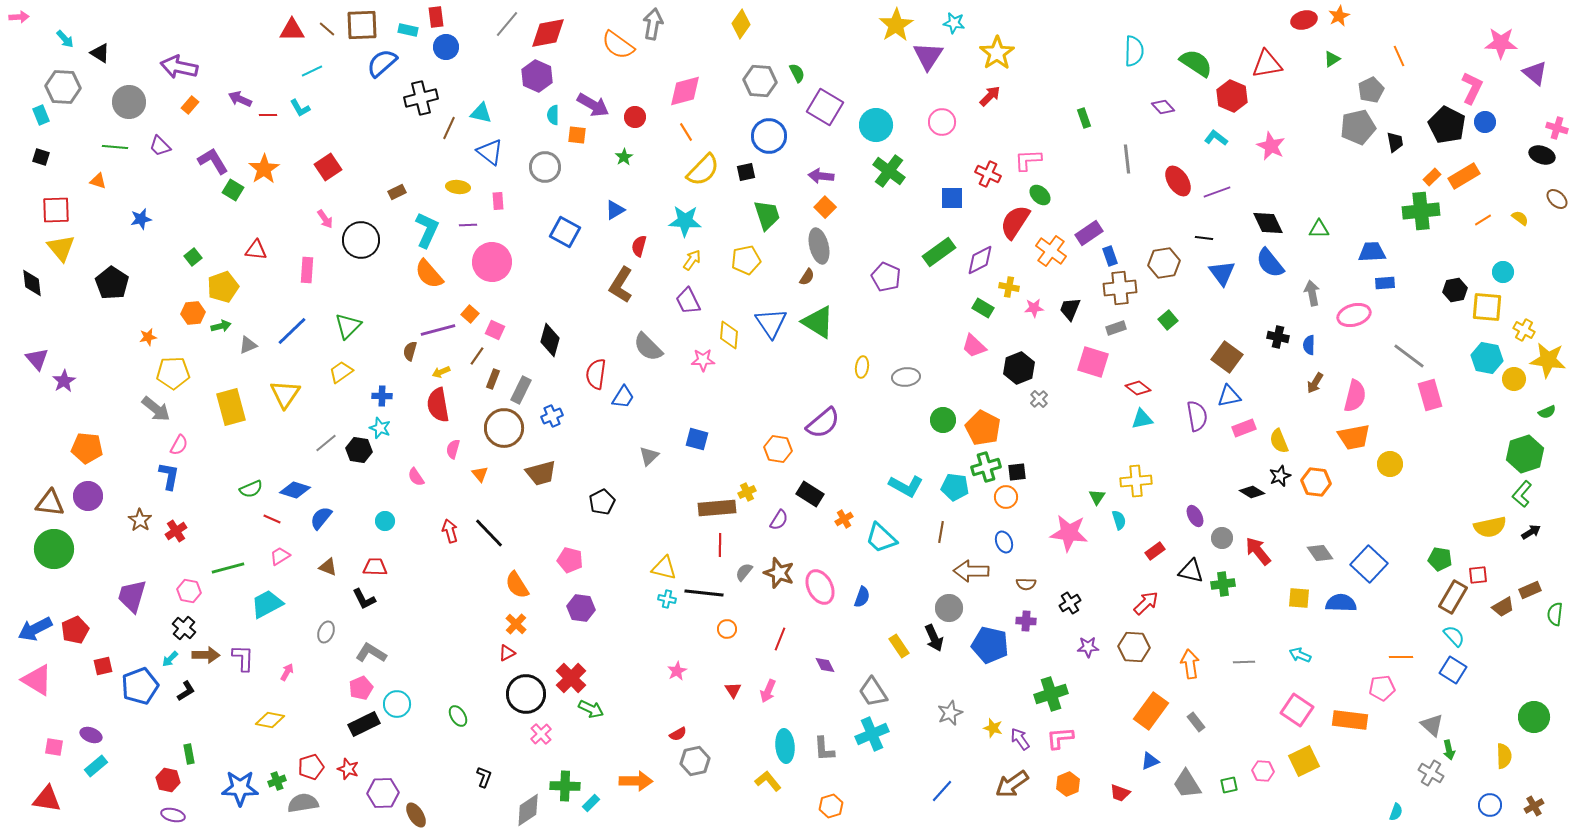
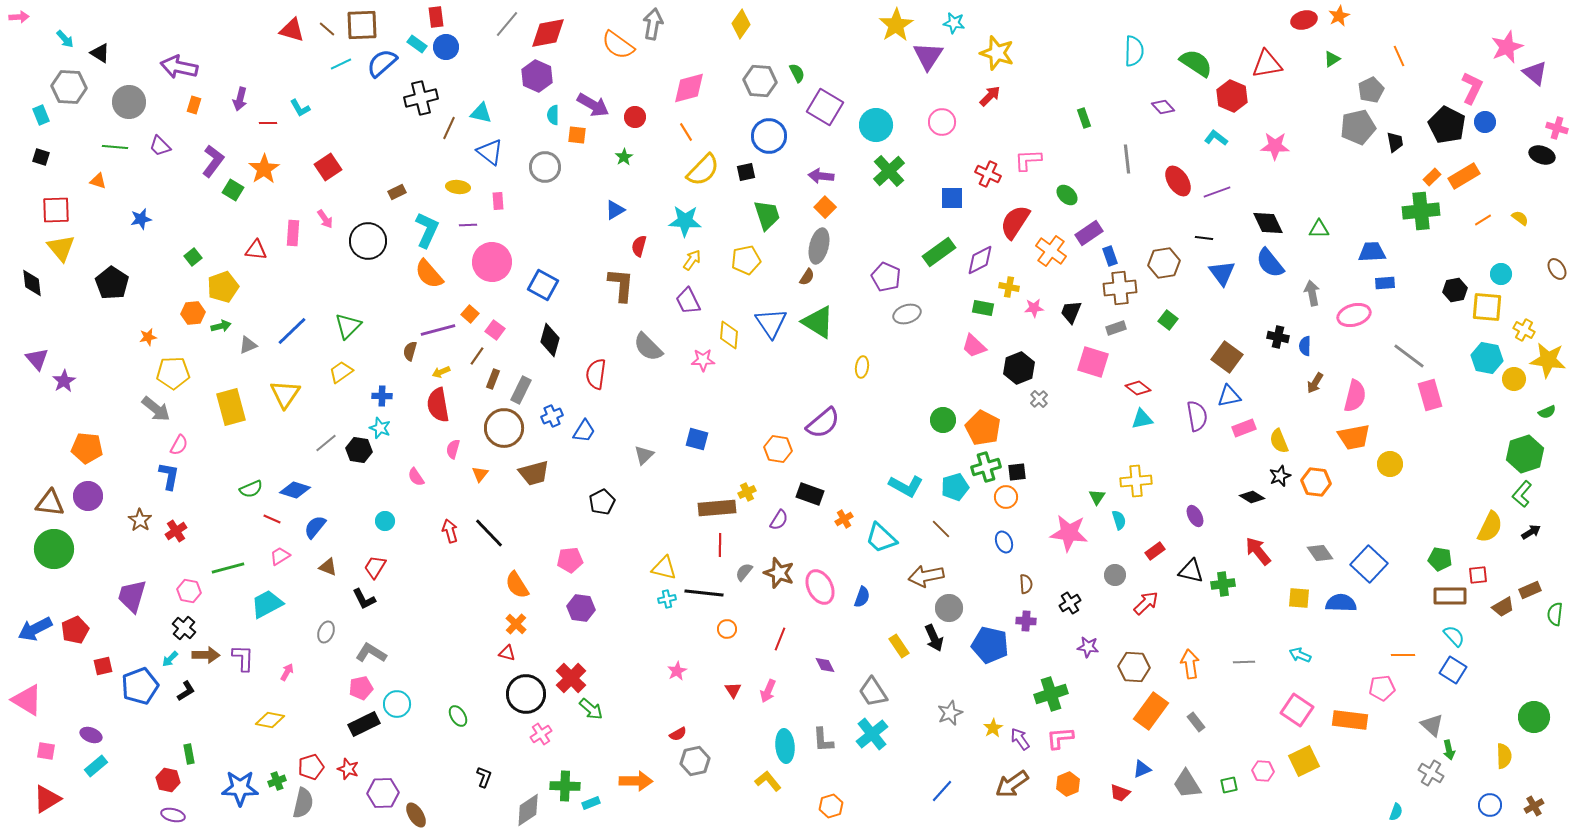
red triangle at (292, 30): rotated 16 degrees clockwise
cyan rectangle at (408, 30): moved 9 px right, 14 px down; rotated 24 degrees clockwise
pink star at (1501, 43): moved 6 px right, 4 px down; rotated 24 degrees counterclockwise
yellow star at (997, 53): rotated 20 degrees counterclockwise
cyan line at (312, 71): moved 29 px right, 7 px up
gray hexagon at (63, 87): moved 6 px right
pink diamond at (685, 91): moved 4 px right, 3 px up
purple arrow at (240, 99): rotated 100 degrees counterclockwise
orange rectangle at (190, 105): moved 4 px right; rotated 24 degrees counterclockwise
red line at (268, 115): moved 8 px down
pink star at (1271, 146): moved 4 px right; rotated 24 degrees counterclockwise
purple L-shape at (213, 161): rotated 68 degrees clockwise
green cross at (889, 171): rotated 12 degrees clockwise
green ellipse at (1040, 195): moved 27 px right
brown ellipse at (1557, 199): moved 70 px down; rotated 15 degrees clockwise
blue square at (565, 232): moved 22 px left, 53 px down
black circle at (361, 240): moved 7 px right, 1 px down
gray ellipse at (819, 246): rotated 28 degrees clockwise
pink rectangle at (307, 270): moved 14 px left, 37 px up
cyan circle at (1503, 272): moved 2 px left, 2 px down
brown L-shape at (621, 285): rotated 153 degrees clockwise
green rectangle at (983, 308): rotated 20 degrees counterclockwise
black trapezoid at (1070, 309): moved 1 px right, 3 px down
green square at (1168, 320): rotated 12 degrees counterclockwise
pink square at (495, 330): rotated 12 degrees clockwise
blue semicircle at (1309, 345): moved 4 px left, 1 px down
gray ellipse at (906, 377): moved 1 px right, 63 px up; rotated 12 degrees counterclockwise
blue trapezoid at (623, 397): moved 39 px left, 34 px down
gray triangle at (649, 456): moved 5 px left, 1 px up
brown trapezoid at (541, 473): moved 7 px left
orange triangle at (480, 474): rotated 18 degrees clockwise
cyan pentagon at (955, 487): rotated 24 degrees counterclockwise
black diamond at (1252, 492): moved 5 px down
black rectangle at (810, 494): rotated 12 degrees counterclockwise
blue semicircle at (321, 518): moved 6 px left, 9 px down
yellow semicircle at (1490, 527): rotated 52 degrees counterclockwise
brown line at (941, 532): moved 3 px up; rotated 55 degrees counterclockwise
gray circle at (1222, 538): moved 107 px left, 37 px down
pink pentagon at (570, 560): rotated 20 degrees counterclockwise
red trapezoid at (375, 567): rotated 60 degrees counterclockwise
brown arrow at (971, 571): moved 45 px left, 5 px down; rotated 12 degrees counterclockwise
brown semicircle at (1026, 584): rotated 96 degrees counterclockwise
brown rectangle at (1453, 597): moved 3 px left, 1 px up; rotated 60 degrees clockwise
cyan cross at (667, 599): rotated 24 degrees counterclockwise
purple star at (1088, 647): rotated 10 degrees clockwise
brown hexagon at (1134, 647): moved 20 px down
red triangle at (507, 653): rotated 42 degrees clockwise
orange line at (1401, 657): moved 2 px right, 2 px up
pink triangle at (37, 680): moved 10 px left, 20 px down
pink pentagon at (361, 688): rotated 10 degrees clockwise
green arrow at (591, 709): rotated 15 degrees clockwise
yellow star at (993, 728): rotated 24 degrees clockwise
pink cross at (541, 734): rotated 10 degrees clockwise
cyan cross at (872, 734): rotated 16 degrees counterclockwise
pink square at (54, 747): moved 8 px left, 4 px down
gray L-shape at (824, 749): moved 1 px left, 9 px up
blue triangle at (1150, 761): moved 8 px left, 8 px down
red triangle at (47, 799): rotated 40 degrees counterclockwise
gray semicircle at (303, 803): rotated 112 degrees clockwise
cyan rectangle at (591, 803): rotated 24 degrees clockwise
